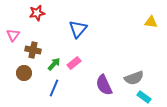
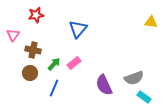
red star: moved 1 px left, 2 px down
brown circle: moved 6 px right
